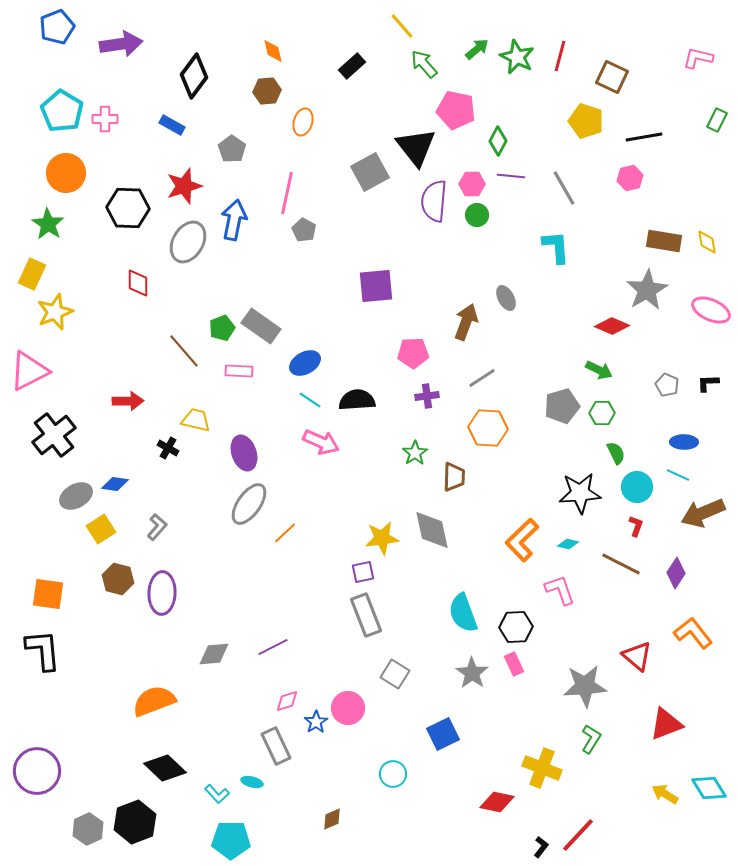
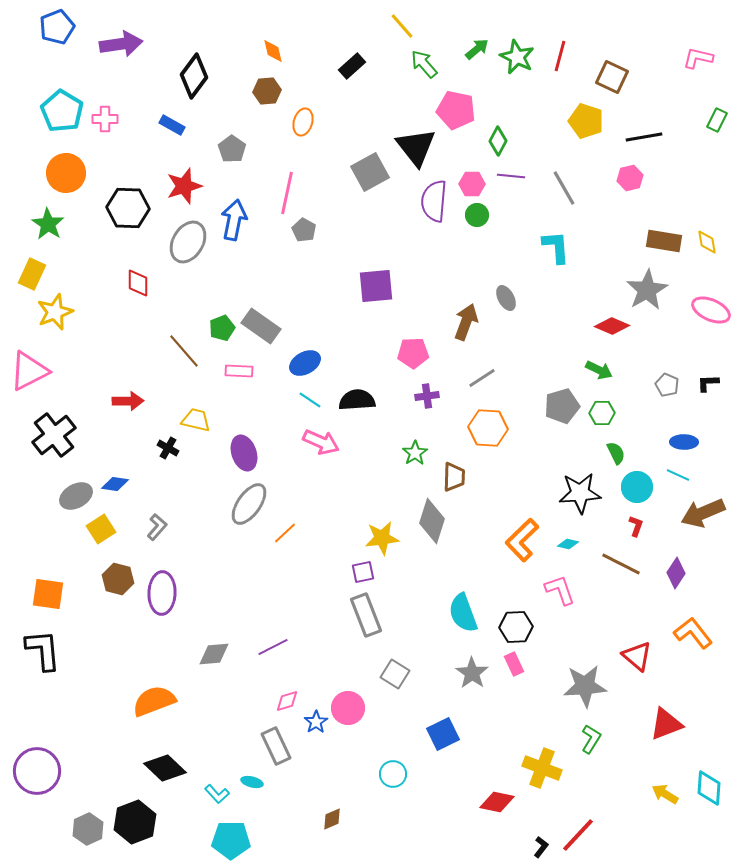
gray diamond at (432, 530): moved 9 px up; rotated 30 degrees clockwise
cyan diamond at (709, 788): rotated 36 degrees clockwise
